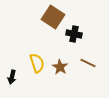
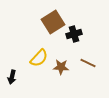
brown square: moved 5 px down; rotated 25 degrees clockwise
black cross: rotated 28 degrees counterclockwise
yellow semicircle: moved 2 px right, 5 px up; rotated 60 degrees clockwise
brown star: moved 1 px right; rotated 28 degrees counterclockwise
